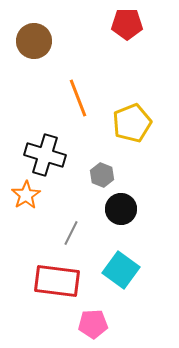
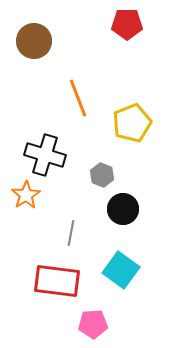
black circle: moved 2 px right
gray line: rotated 15 degrees counterclockwise
